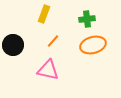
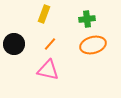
orange line: moved 3 px left, 3 px down
black circle: moved 1 px right, 1 px up
